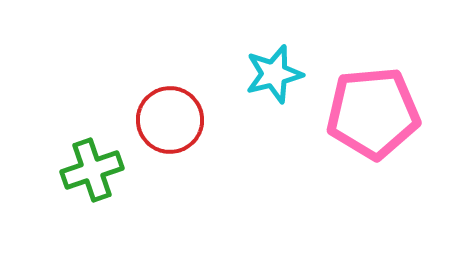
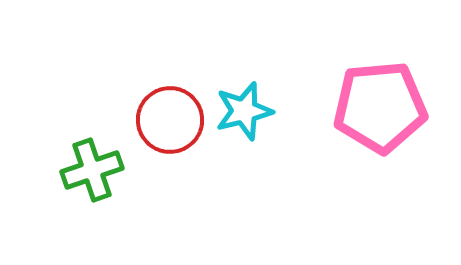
cyan star: moved 30 px left, 37 px down
pink pentagon: moved 7 px right, 6 px up
